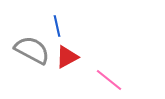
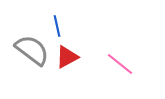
gray semicircle: rotated 9 degrees clockwise
pink line: moved 11 px right, 16 px up
